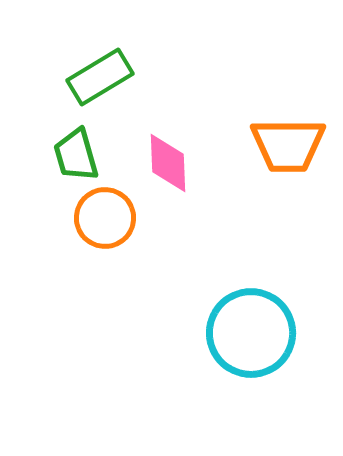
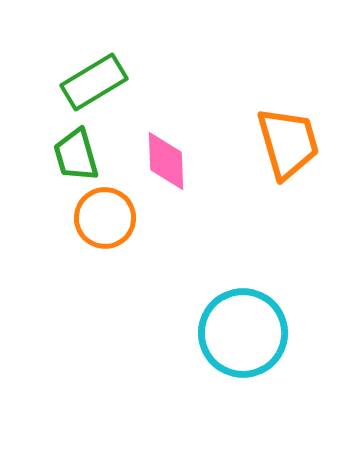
green rectangle: moved 6 px left, 5 px down
orange trapezoid: moved 2 px up; rotated 106 degrees counterclockwise
pink diamond: moved 2 px left, 2 px up
cyan circle: moved 8 px left
